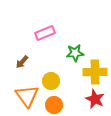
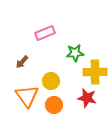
red star: moved 8 px left, 1 px up; rotated 12 degrees counterclockwise
